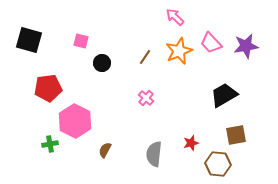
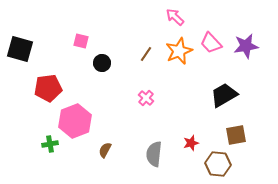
black square: moved 9 px left, 9 px down
brown line: moved 1 px right, 3 px up
pink hexagon: rotated 12 degrees clockwise
